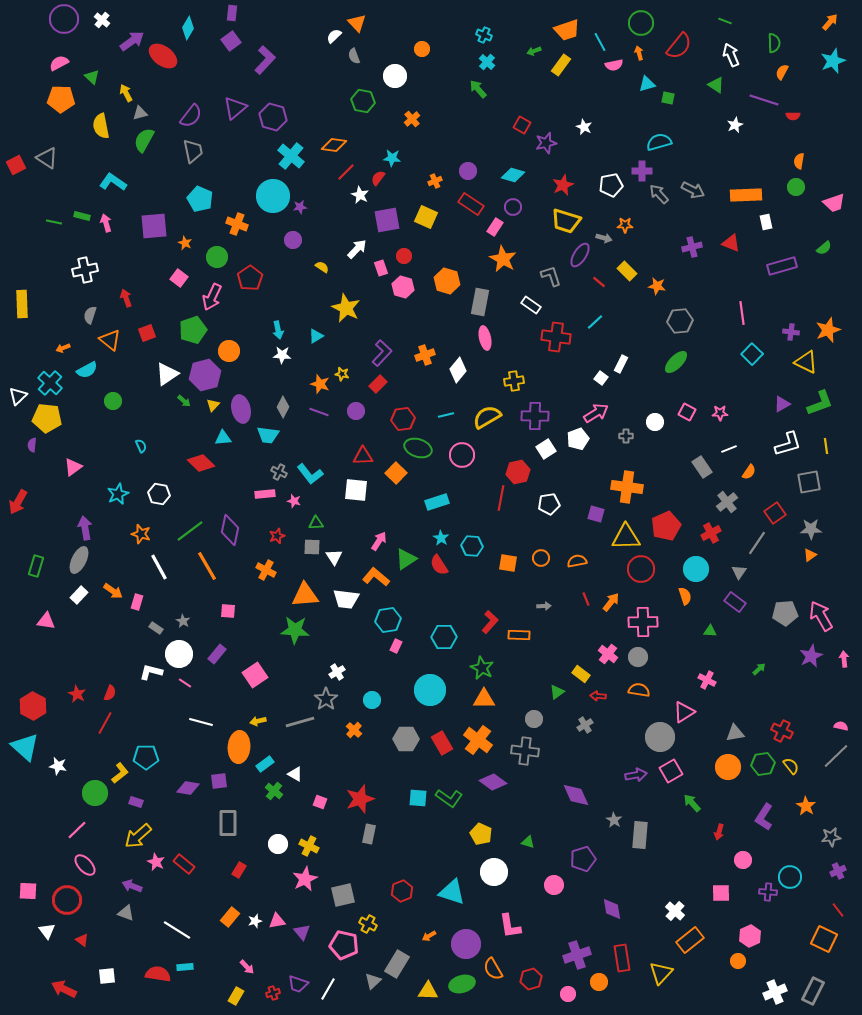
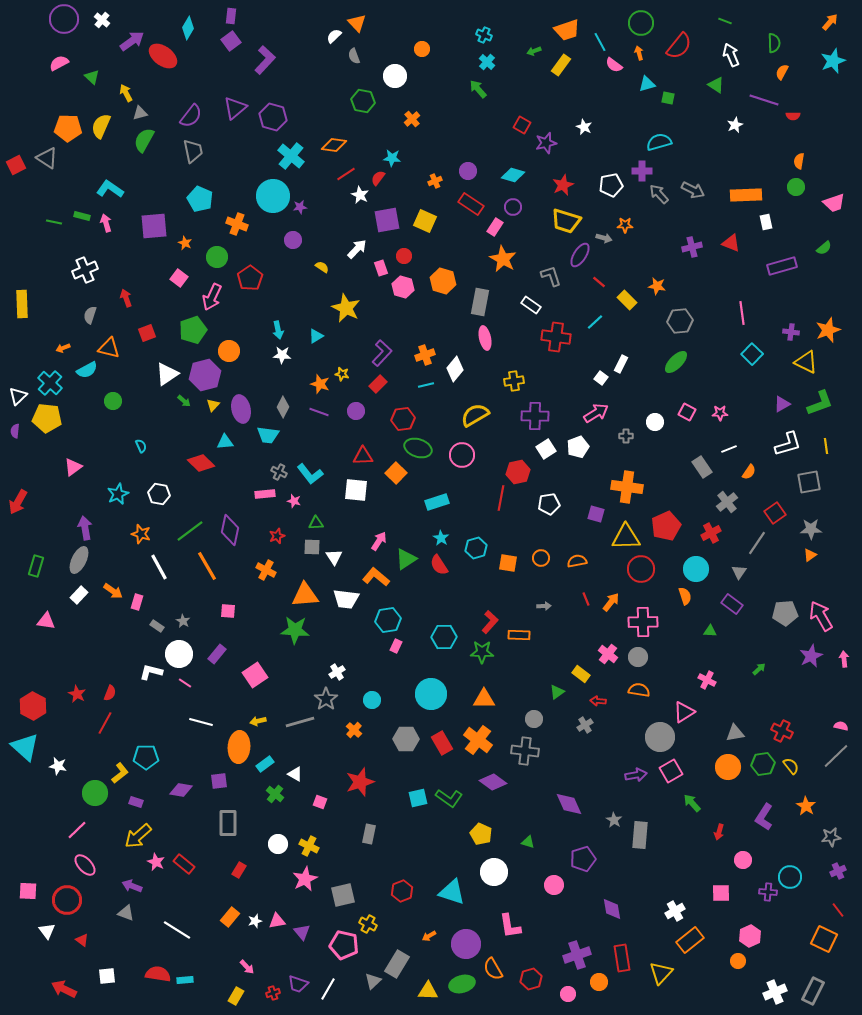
purple rectangle at (232, 13): moved 1 px left, 3 px down
pink semicircle at (614, 65): rotated 48 degrees clockwise
orange pentagon at (61, 99): moved 7 px right, 29 px down
yellow semicircle at (101, 126): rotated 35 degrees clockwise
red line at (346, 172): moved 2 px down; rotated 12 degrees clockwise
cyan L-shape at (113, 182): moved 3 px left, 7 px down
yellow square at (426, 217): moved 1 px left, 4 px down
white cross at (85, 270): rotated 10 degrees counterclockwise
yellow rectangle at (627, 271): moved 29 px down
orange hexagon at (447, 281): moved 4 px left
orange triangle at (110, 340): moved 1 px left, 8 px down; rotated 25 degrees counterclockwise
white diamond at (458, 370): moved 3 px left, 1 px up
cyan line at (446, 415): moved 20 px left, 30 px up
yellow semicircle at (487, 417): moved 12 px left, 2 px up
cyan triangle at (223, 438): moved 2 px right, 4 px down
white pentagon at (578, 439): moved 8 px down
purple semicircle at (32, 445): moved 17 px left, 14 px up
cyan hexagon at (472, 546): moved 4 px right, 2 px down; rotated 20 degrees counterclockwise
purple rectangle at (735, 602): moved 3 px left, 2 px down
gray rectangle at (156, 628): moved 1 px right, 2 px up
green star at (482, 668): moved 16 px up; rotated 25 degrees counterclockwise
cyan circle at (430, 690): moved 1 px right, 4 px down
red arrow at (598, 696): moved 5 px down
purple diamond at (188, 788): moved 7 px left, 2 px down
green cross at (274, 791): moved 1 px right, 3 px down
purple diamond at (576, 795): moved 7 px left, 9 px down
cyan square at (418, 798): rotated 18 degrees counterclockwise
red star at (360, 799): moved 17 px up
white cross at (675, 911): rotated 18 degrees clockwise
cyan rectangle at (185, 967): moved 13 px down
